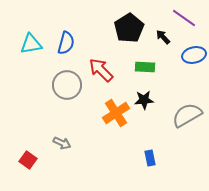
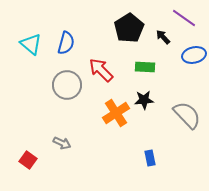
cyan triangle: rotated 50 degrees clockwise
gray semicircle: rotated 76 degrees clockwise
